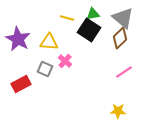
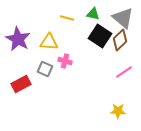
green triangle: rotated 24 degrees clockwise
black square: moved 11 px right, 6 px down
brown diamond: moved 2 px down
pink cross: rotated 24 degrees counterclockwise
